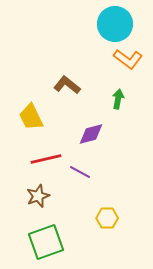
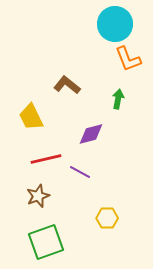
orange L-shape: rotated 32 degrees clockwise
